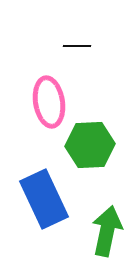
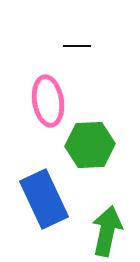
pink ellipse: moved 1 px left, 1 px up
